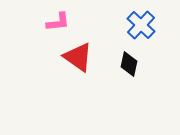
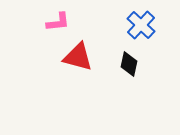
red triangle: rotated 20 degrees counterclockwise
